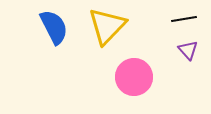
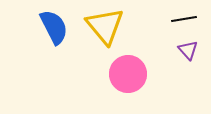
yellow triangle: moved 2 px left; rotated 24 degrees counterclockwise
pink circle: moved 6 px left, 3 px up
